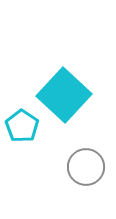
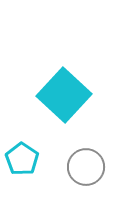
cyan pentagon: moved 33 px down
